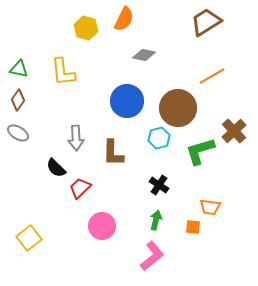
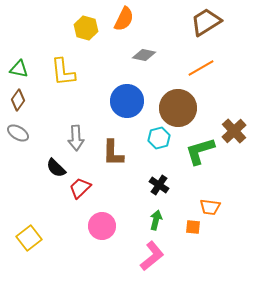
orange line: moved 11 px left, 8 px up
